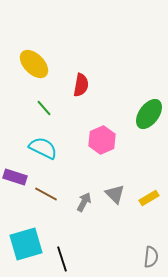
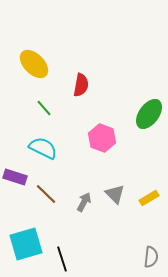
pink hexagon: moved 2 px up; rotated 16 degrees counterclockwise
brown line: rotated 15 degrees clockwise
